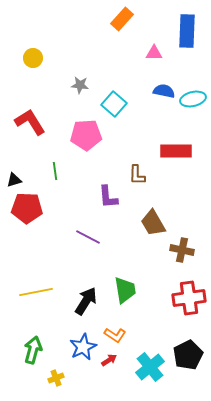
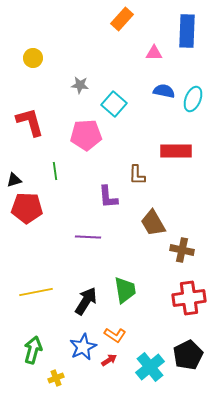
cyan ellipse: rotated 55 degrees counterclockwise
red L-shape: rotated 16 degrees clockwise
purple line: rotated 25 degrees counterclockwise
